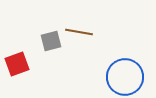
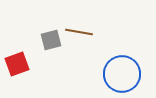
gray square: moved 1 px up
blue circle: moved 3 px left, 3 px up
